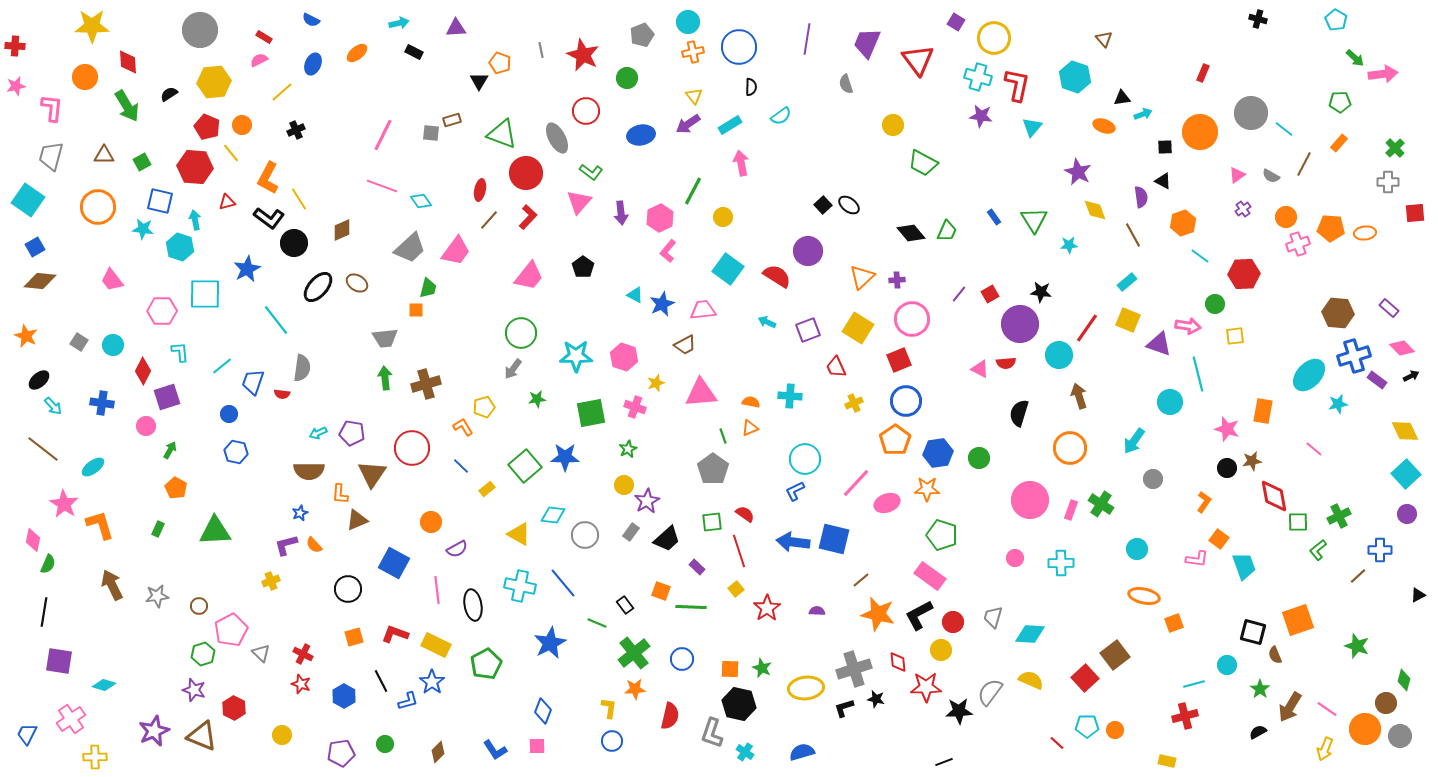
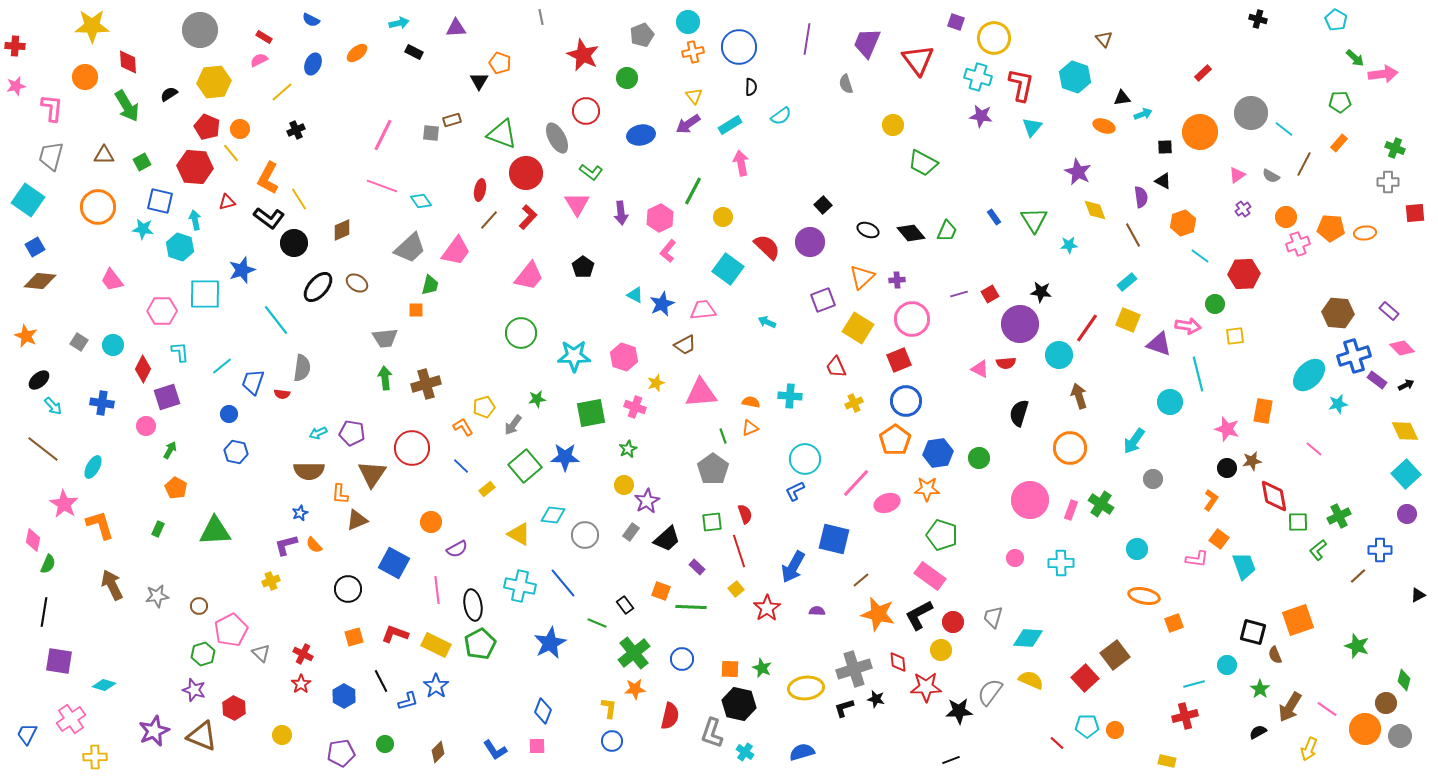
purple square at (956, 22): rotated 12 degrees counterclockwise
gray line at (541, 50): moved 33 px up
red rectangle at (1203, 73): rotated 24 degrees clockwise
red L-shape at (1017, 85): moved 4 px right
orange circle at (242, 125): moved 2 px left, 4 px down
green cross at (1395, 148): rotated 24 degrees counterclockwise
pink triangle at (579, 202): moved 2 px left, 2 px down; rotated 12 degrees counterclockwise
black ellipse at (849, 205): moved 19 px right, 25 px down; rotated 15 degrees counterclockwise
purple circle at (808, 251): moved 2 px right, 9 px up
blue star at (247, 269): moved 5 px left, 1 px down; rotated 8 degrees clockwise
red semicircle at (777, 276): moved 10 px left, 29 px up; rotated 12 degrees clockwise
green trapezoid at (428, 288): moved 2 px right, 3 px up
purple line at (959, 294): rotated 36 degrees clockwise
purple rectangle at (1389, 308): moved 3 px down
purple square at (808, 330): moved 15 px right, 30 px up
cyan star at (576, 356): moved 2 px left
gray arrow at (513, 369): moved 56 px down
red diamond at (143, 371): moved 2 px up
black arrow at (1411, 376): moved 5 px left, 9 px down
cyan ellipse at (93, 467): rotated 25 degrees counterclockwise
orange L-shape at (1204, 502): moved 7 px right, 2 px up
red semicircle at (745, 514): rotated 36 degrees clockwise
blue arrow at (793, 542): moved 25 px down; rotated 68 degrees counterclockwise
cyan diamond at (1030, 634): moved 2 px left, 4 px down
green pentagon at (486, 664): moved 6 px left, 20 px up
blue star at (432, 682): moved 4 px right, 4 px down
red star at (301, 684): rotated 18 degrees clockwise
yellow arrow at (1325, 749): moved 16 px left
black line at (944, 762): moved 7 px right, 2 px up
